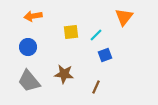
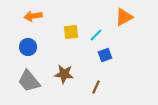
orange triangle: rotated 24 degrees clockwise
